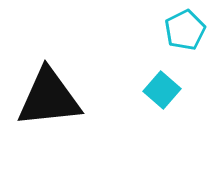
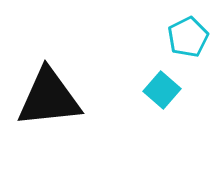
cyan pentagon: moved 3 px right, 7 px down
